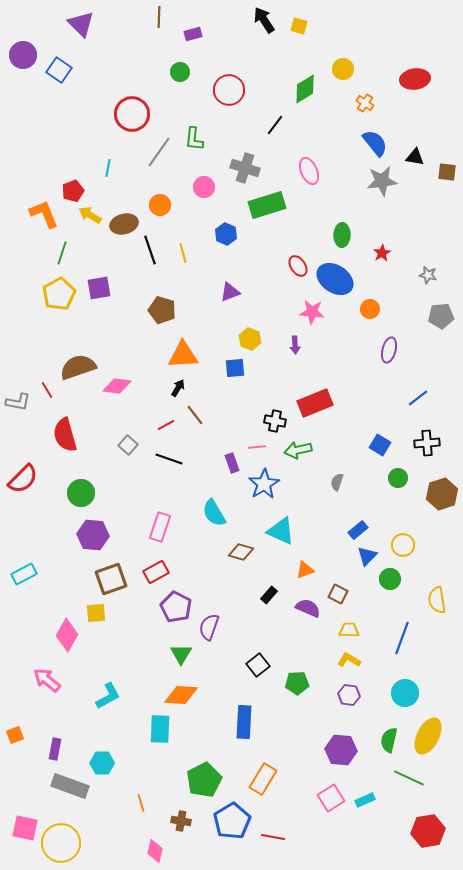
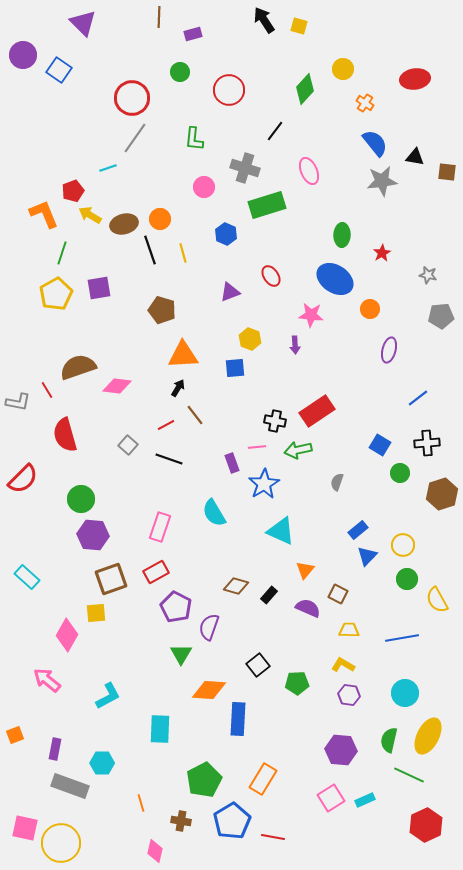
purple triangle at (81, 24): moved 2 px right, 1 px up
green diamond at (305, 89): rotated 16 degrees counterclockwise
red circle at (132, 114): moved 16 px up
black line at (275, 125): moved 6 px down
gray line at (159, 152): moved 24 px left, 14 px up
cyan line at (108, 168): rotated 60 degrees clockwise
orange circle at (160, 205): moved 14 px down
red ellipse at (298, 266): moved 27 px left, 10 px down
yellow pentagon at (59, 294): moved 3 px left
pink star at (312, 312): moved 1 px left, 3 px down
red rectangle at (315, 403): moved 2 px right, 8 px down; rotated 12 degrees counterclockwise
green circle at (398, 478): moved 2 px right, 5 px up
green circle at (81, 493): moved 6 px down
brown diamond at (241, 552): moved 5 px left, 34 px down
orange triangle at (305, 570): rotated 30 degrees counterclockwise
cyan rectangle at (24, 574): moved 3 px right, 3 px down; rotated 70 degrees clockwise
green circle at (390, 579): moved 17 px right
yellow semicircle at (437, 600): rotated 20 degrees counterclockwise
blue line at (402, 638): rotated 60 degrees clockwise
yellow L-shape at (349, 660): moved 6 px left, 5 px down
orange diamond at (181, 695): moved 28 px right, 5 px up
blue rectangle at (244, 722): moved 6 px left, 3 px up
green line at (409, 778): moved 3 px up
red hexagon at (428, 831): moved 2 px left, 6 px up; rotated 16 degrees counterclockwise
